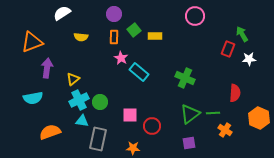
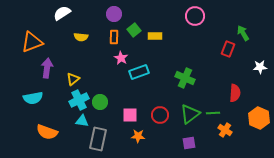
green arrow: moved 1 px right, 1 px up
white star: moved 11 px right, 8 px down
cyan rectangle: rotated 60 degrees counterclockwise
red circle: moved 8 px right, 11 px up
orange semicircle: moved 3 px left; rotated 140 degrees counterclockwise
orange star: moved 5 px right, 12 px up
